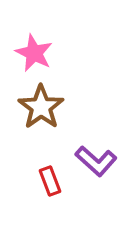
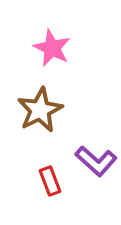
pink star: moved 18 px right, 5 px up
brown star: moved 1 px left, 3 px down; rotated 9 degrees clockwise
